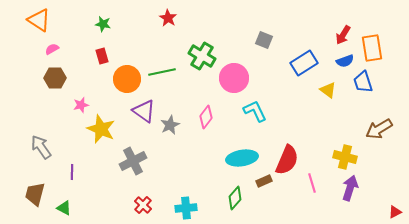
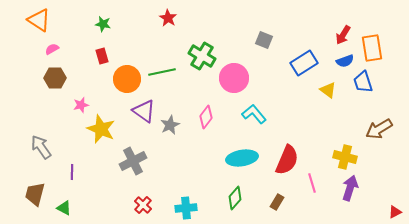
cyan L-shape: moved 1 px left, 3 px down; rotated 15 degrees counterclockwise
brown rectangle: moved 13 px right, 21 px down; rotated 35 degrees counterclockwise
